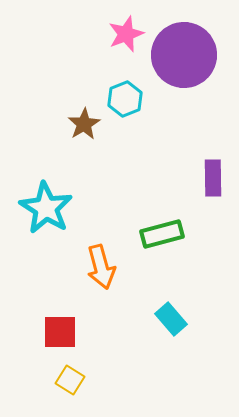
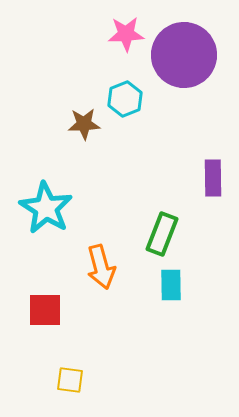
pink star: rotated 18 degrees clockwise
brown star: rotated 28 degrees clockwise
green rectangle: rotated 54 degrees counterclockwise
cyan rectangle: moved 34 px up; rotated 40 degrees clockwise
red square: moved 15 px left, 22 px up
yellow square: rotated 24 degrees counterclockwise
